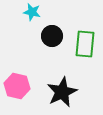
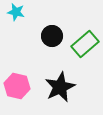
cyan star: moved 16 px left
green rectangle: rotated 44 degrees clockwise
black star: moved 2 px left, 5 px up
